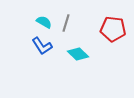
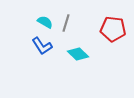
cyan semicircle: moved 1 px right
